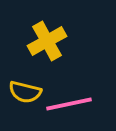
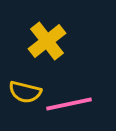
yellow cross: rotated 9 degrees counterclockwise
